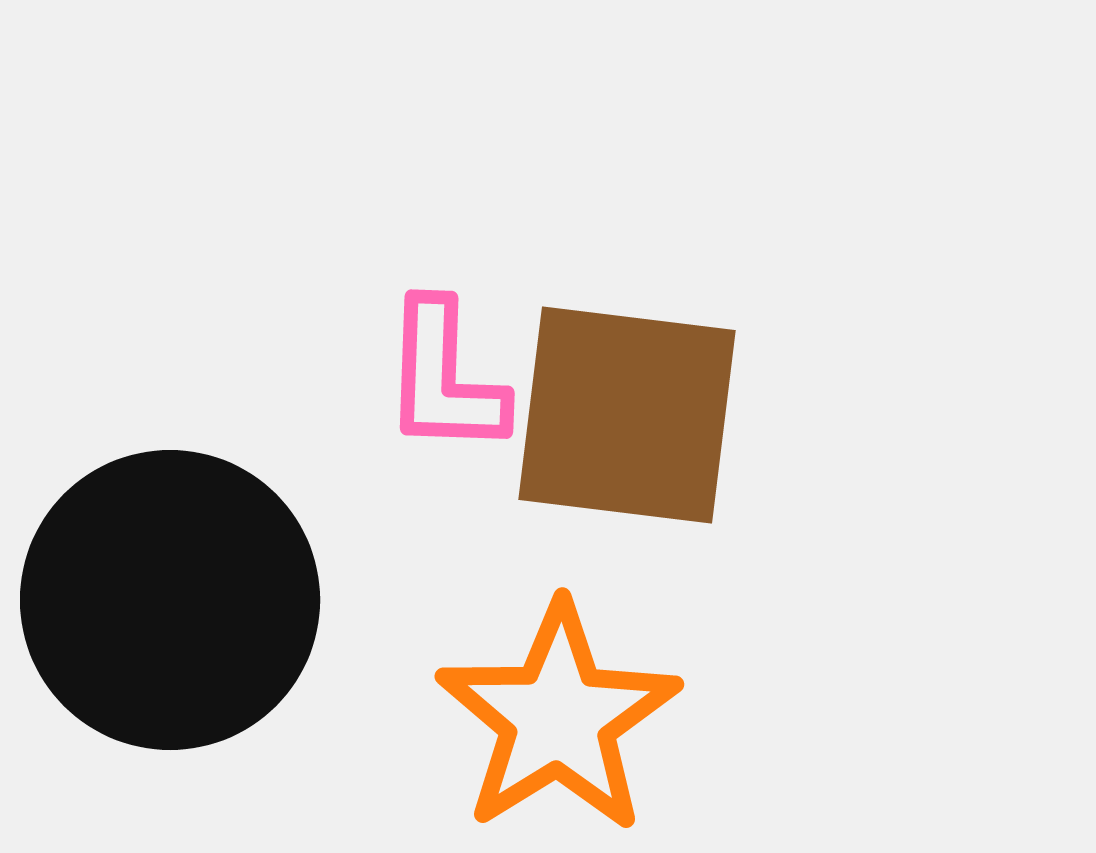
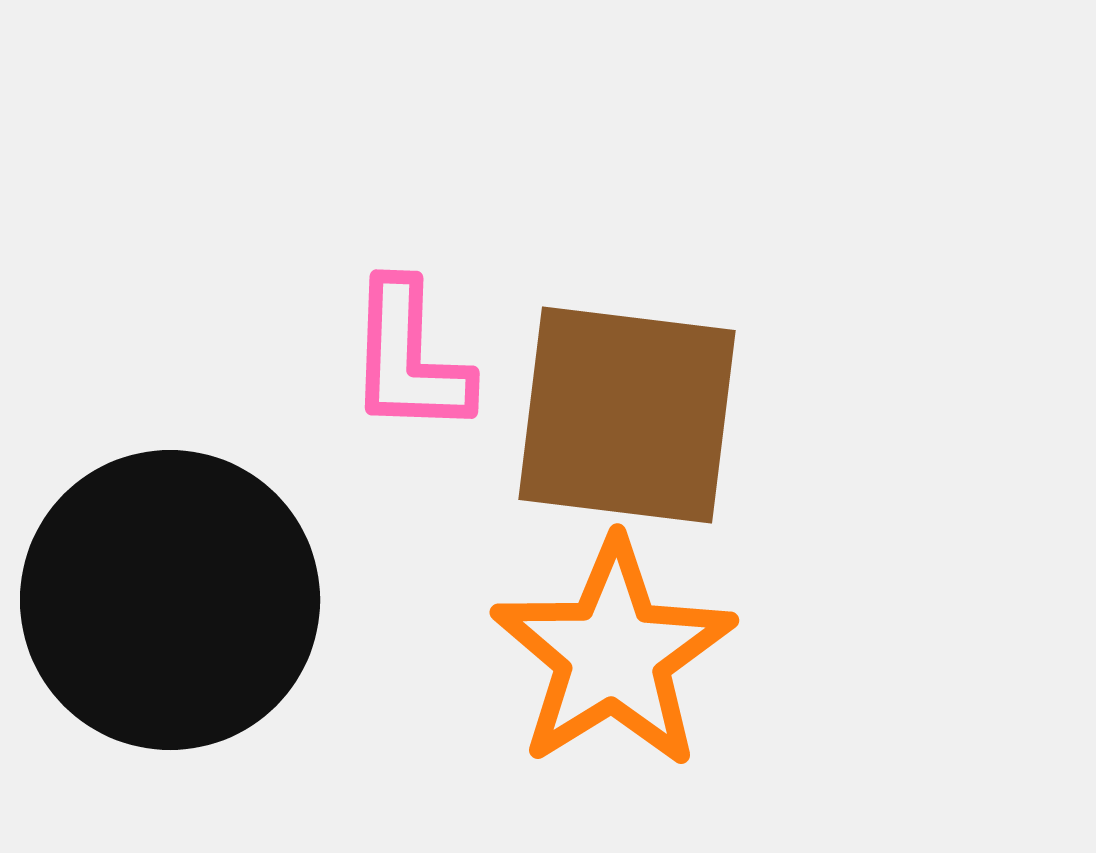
pink L-shape: moved 35 px left, 20 px up
orange star: moved 55 px right, 64 px up
